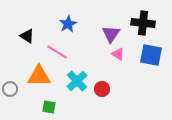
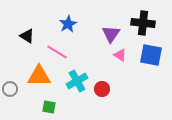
pink triangle: moved 2 px right, 1 px down
cyan cross: rotated 15 degrees clockwise
